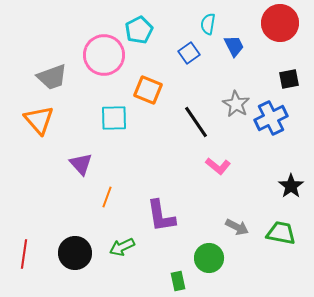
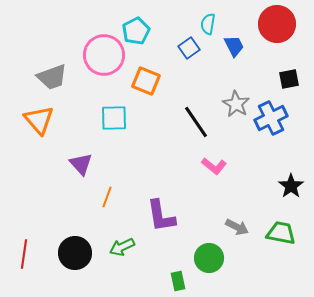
red circle: moved 3 px left, 1 px down
cyan pentagon: moved 3 px left, 1 px down
blue square: moved 5 px up
orange square: moved 2 px left, 9 px up
pink L-shape: moved 4 px left
